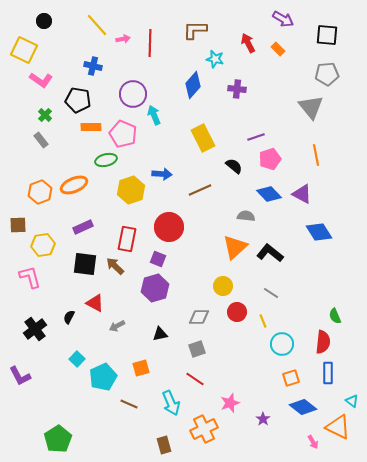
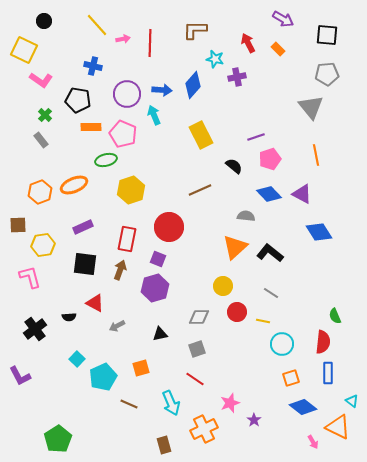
purple cross at (237, 89): moved 12 px up; rotated 18 degrees counterclockwise
purple circle at (133, 94): moved 6 px left
yellow rectangle at (203, 138): moved 2 px left, 3 px up
blue arrow at (162, 174): moved 84 px up
brown arrow at (115, 266): moved 5 px right, 4 px down; rotated 66 degrees clockwise
black semicircle at (69, 317): rotated 120 degrees counterclockwise
yellow line at (263, 321): rotated 56 degrees counterclockwise
purple star at (263, 419): moved 9 px left, 1 px down
